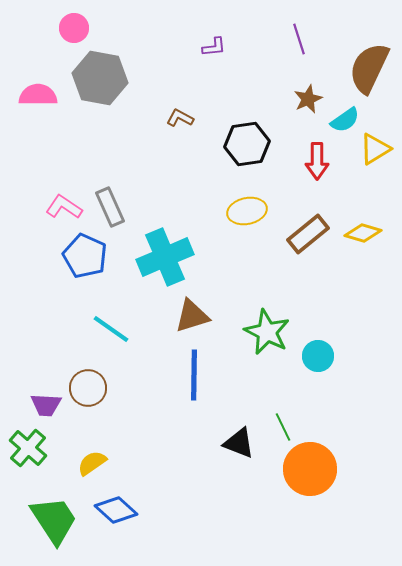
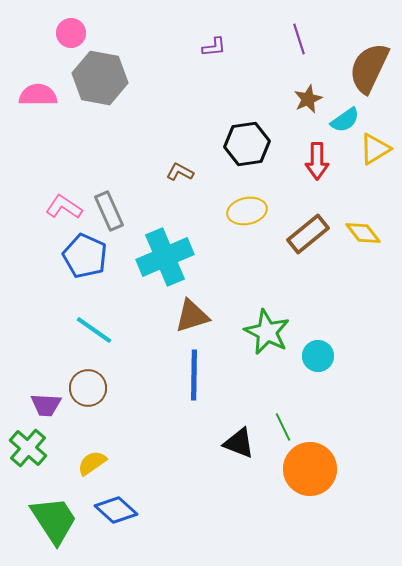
pink circle: moved 3 px left, 5 px down
brown L-shape: moved 54 px down
gray rectangle: moved 1 px left, 4 px down
yellow diamond: rotated 36 degrees clockwise
cyan line: moved 17 px left, 1 px down
